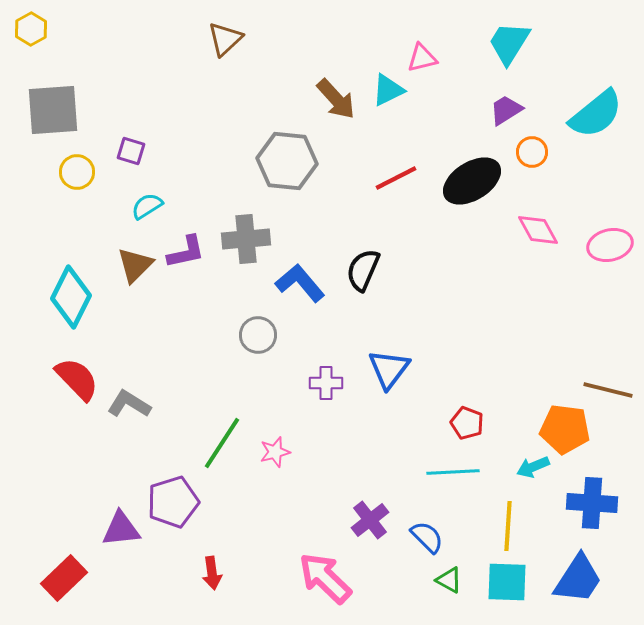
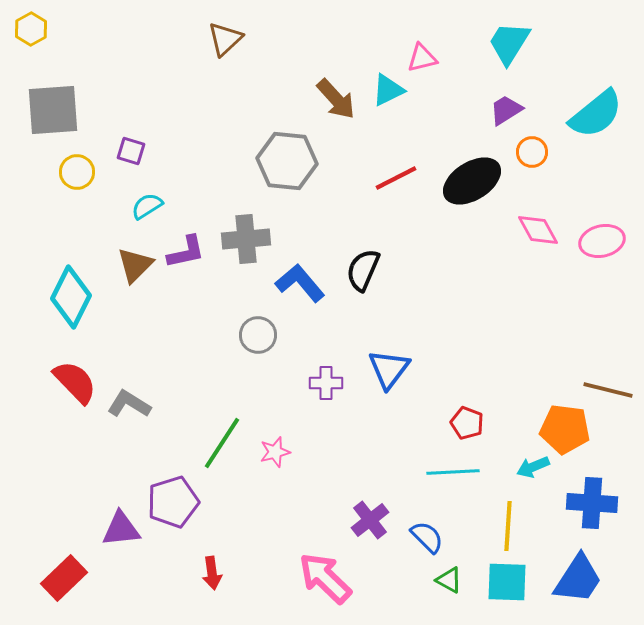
pink ellipse at (610, 245): moved 8 px left, 4 px up
red semicircle at (77, 379): moved 2 px left, 3 px down
